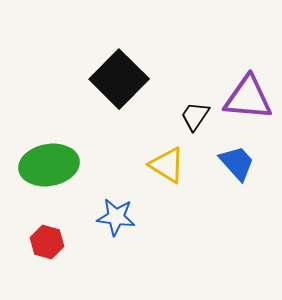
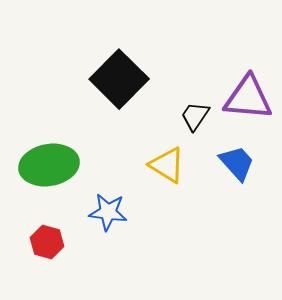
blue star: moved 8 px left, 5 px up
